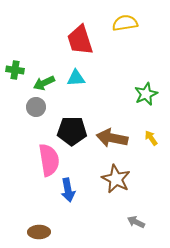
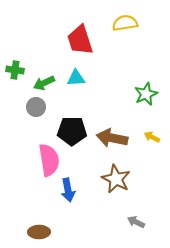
yellow arrow: moved 1 px right, 1 px up; rotated 28 degrees counterclockwise
